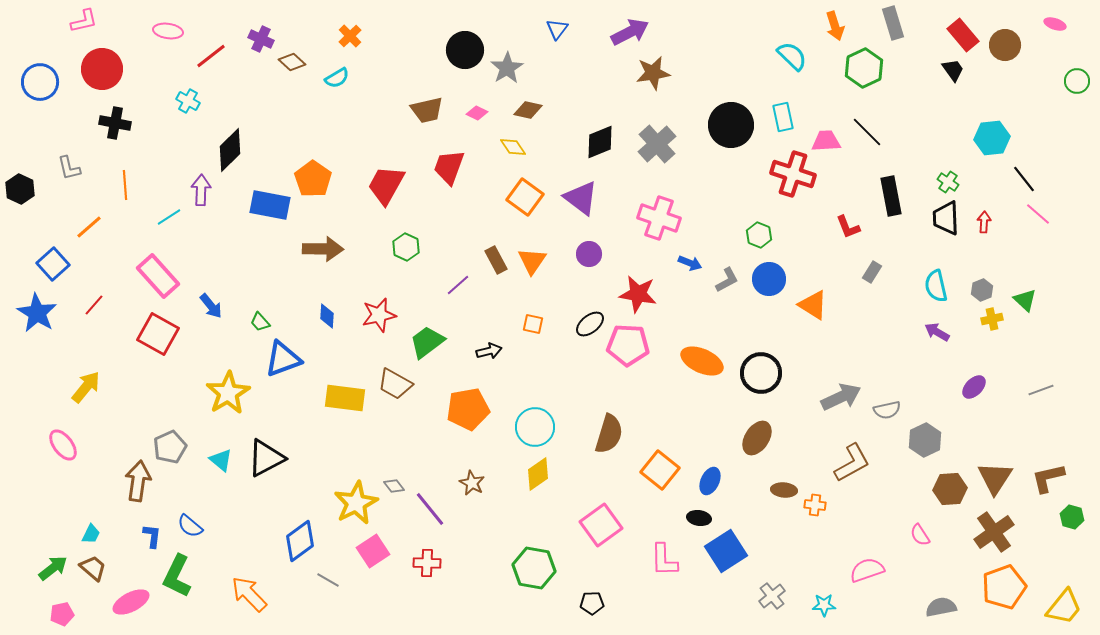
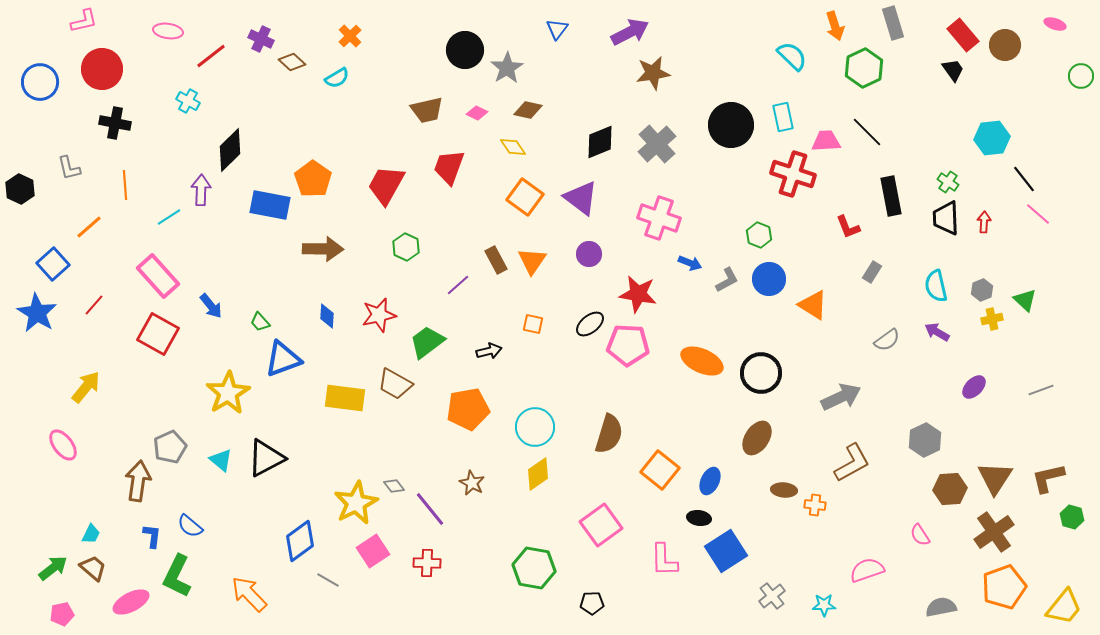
green circle at (1077, 81): moved 4 px right, 5 px up
gray semicircle at (887, 410): moved 70 px up; rotated 24 degrees counterclockwise
